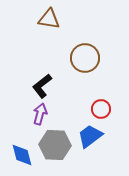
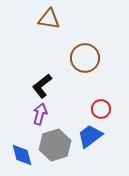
gray hexagon: rotated 20 degrees counterclockwise
